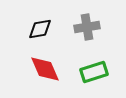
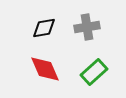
black diamond: moved 4 px right, 1 px up
green rectangle: rotated 24 degrees counterclockwise
